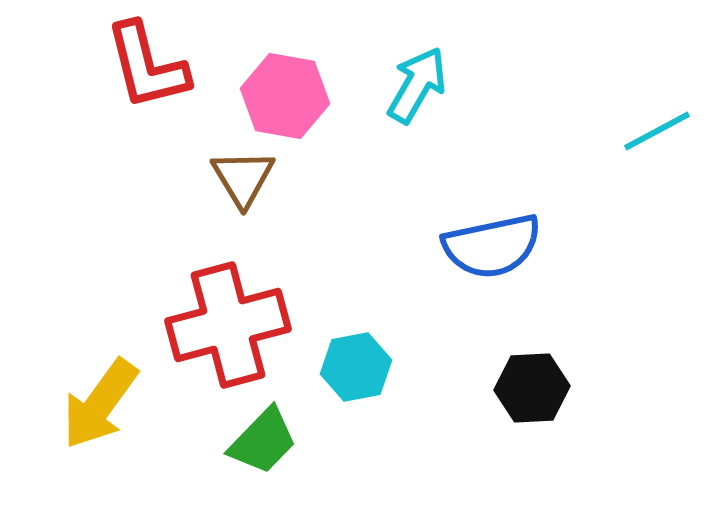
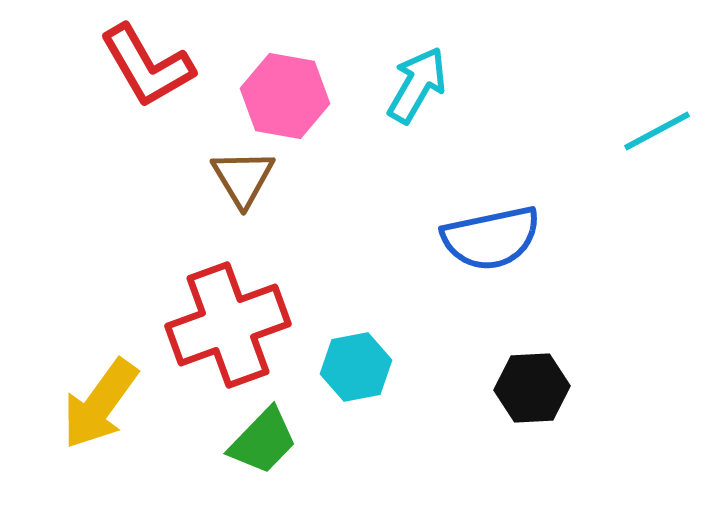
red L-shape: rotated 16 degrees counterclockwise
blue semicircle: moved 1 px left, 8 px up
red cross: rotated 5 degrees counterclockwise
